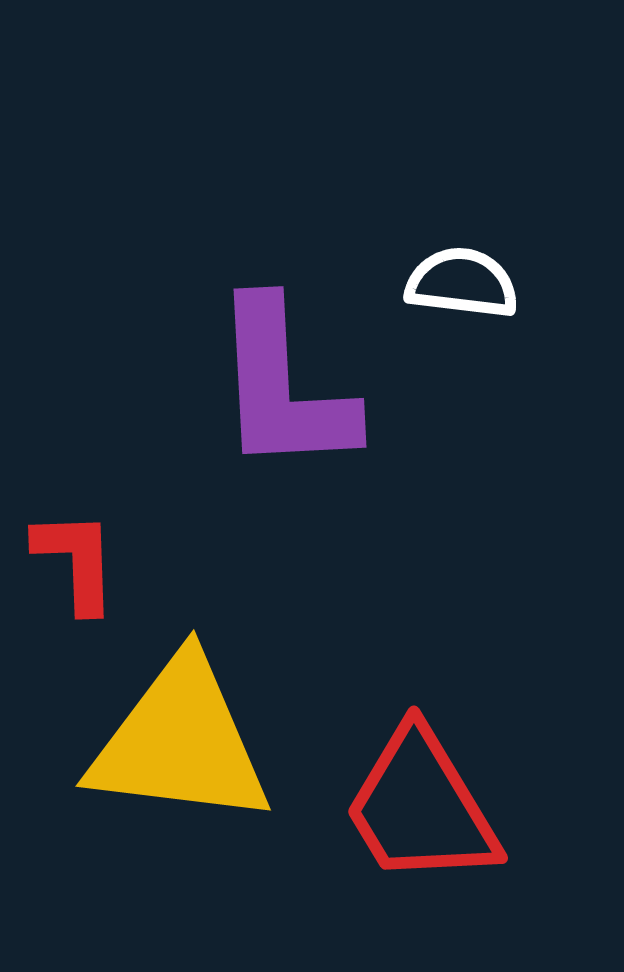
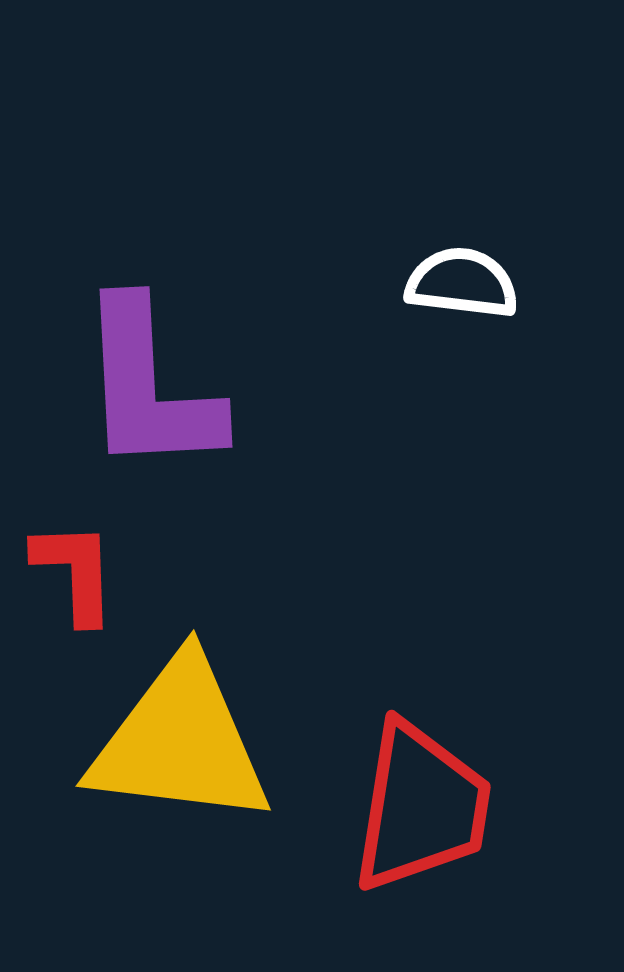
purple L-shape: moved 134 px left
red L-shape: moved 1 px left, 11 px down
red trapezoid: rotated 140 degrees counterclockwise
